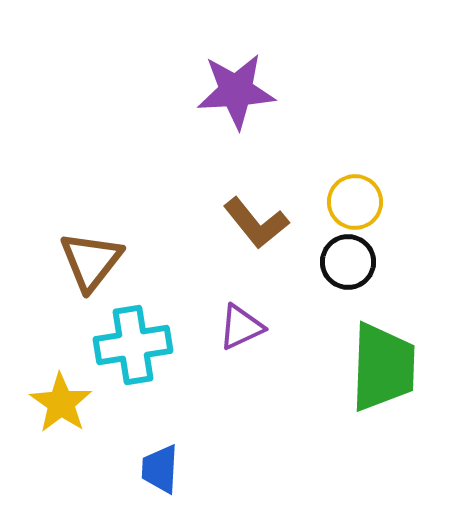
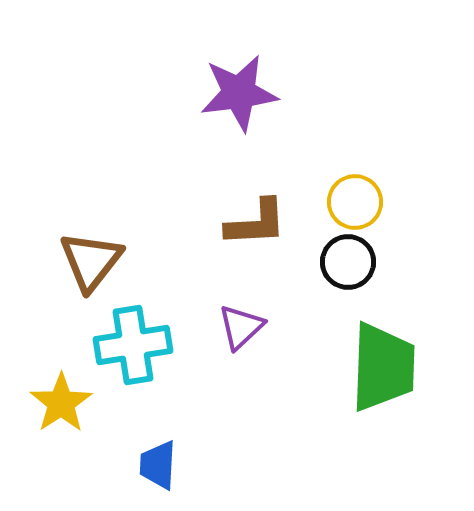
purple star: moved 3 px right, 2 px down; rotated 4 degrees counterclockwise
brown L-shape: rotated 54 degrees counterclockwise
purple triangle: rotated 18 degrees counterclockwise
yellow star: rotated 4 degrees clockwise
blue trapezoid: moved 2 px left, 4 px up
